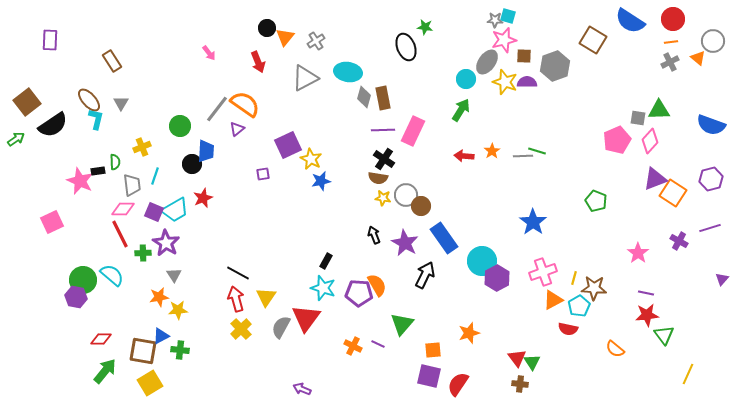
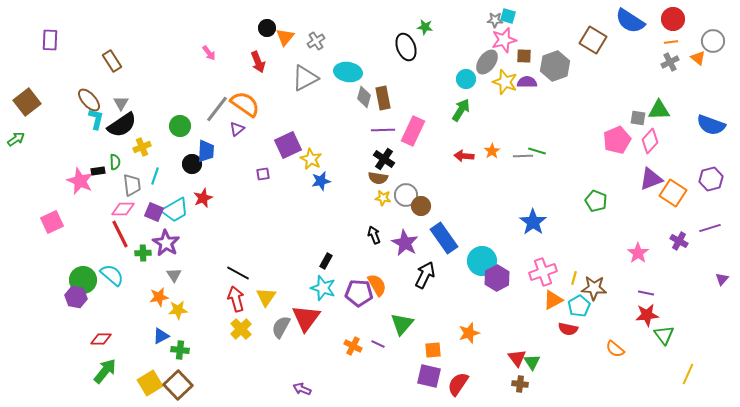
black semicircle at (53, 125): moved 69 px right
purple triangle at (655, 179): moved 4 px left
brown square at (143, 351): moved 35 px right, 34 px down; rotated 36 degrees clockwise
